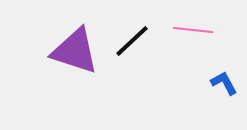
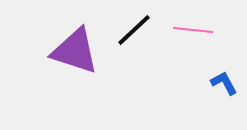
black line: moved 2 px right, 11 px up
